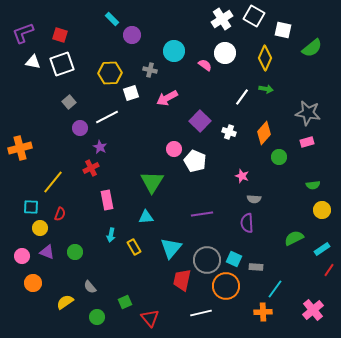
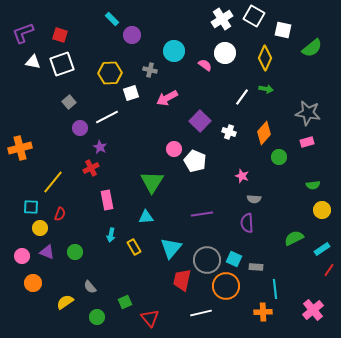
cyan line at (275, 289): rotated 42 degrees counterclockwise
